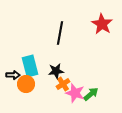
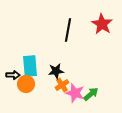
black line: moved 8 px right, 3 px up
cyan rectangle: rotated 10 degrees clockwise
orange cross: moved 1 px left, 1 px down
